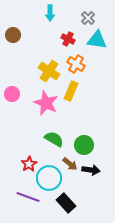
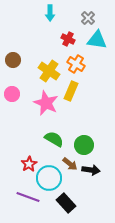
brown circle: moved 25 px down
